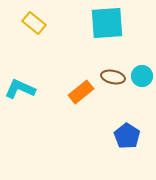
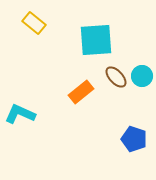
cyan square: moved 11 px left, 17 px down
brown ellipse: moved 3 px right; rotated 35 degrees clockwise
cyan L-shape: moved 25 px down
blue pentagon: moved 7 px right, 3 px down; rotated 15 degrees counterclockwise
